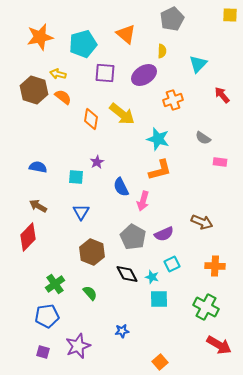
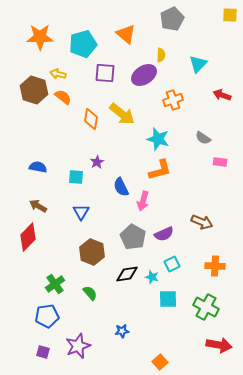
orange star at (40, 37): rotated 12 degrees clockwise
yellow semicircle at (162, 51): moved 1 px left, 4 px down
red arrow at (222, 95): rotated 30 degrees counterclockwise
black diamond at (127, 274): rotated 70 degrees counterclockwise
cyan square at (159, 299): moved 9 px right
red arrow at (219, 345): rotated 20 degrees counterclockwise
